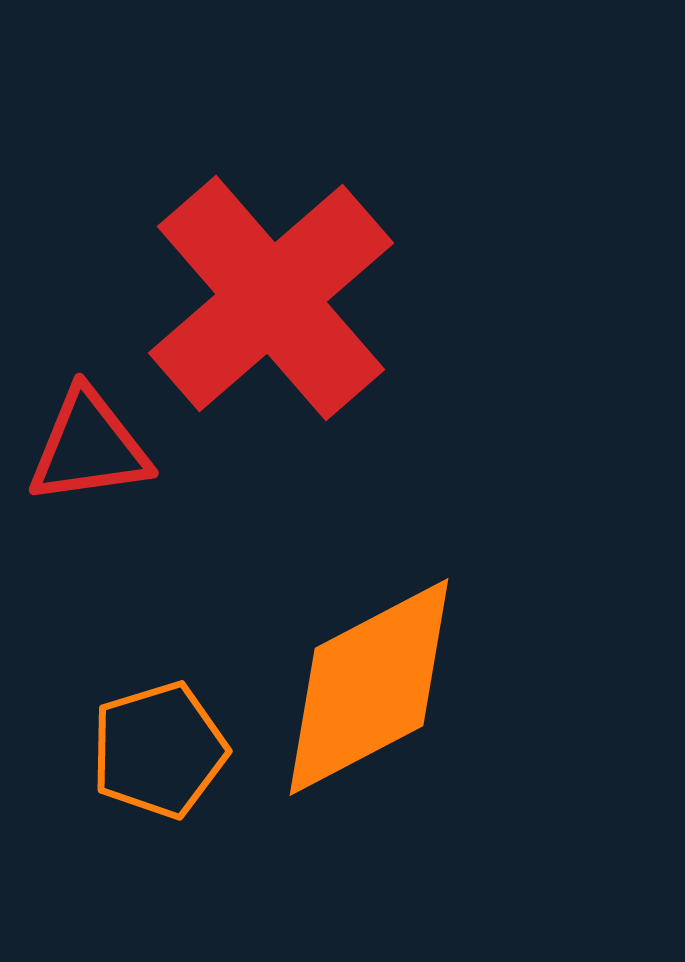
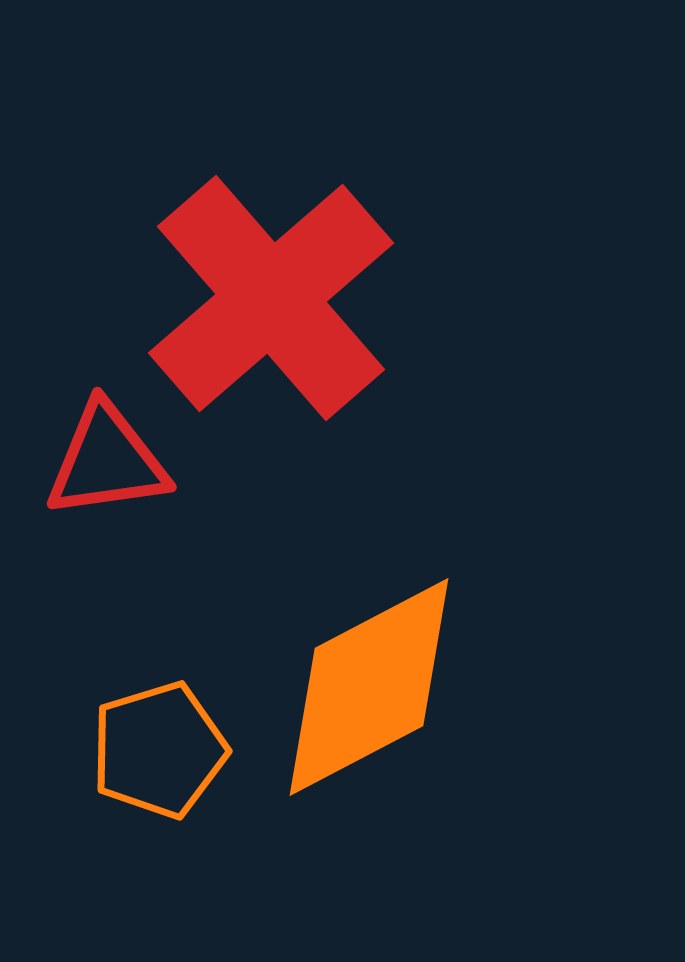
red triangle: moved 18 px right, 14 px down
